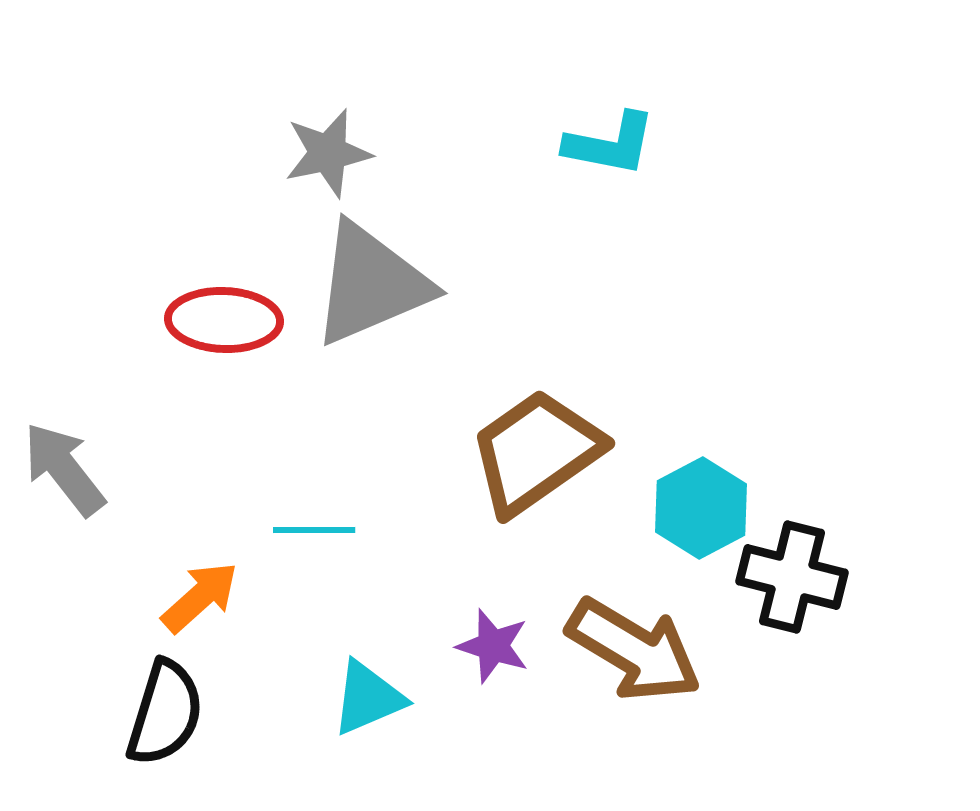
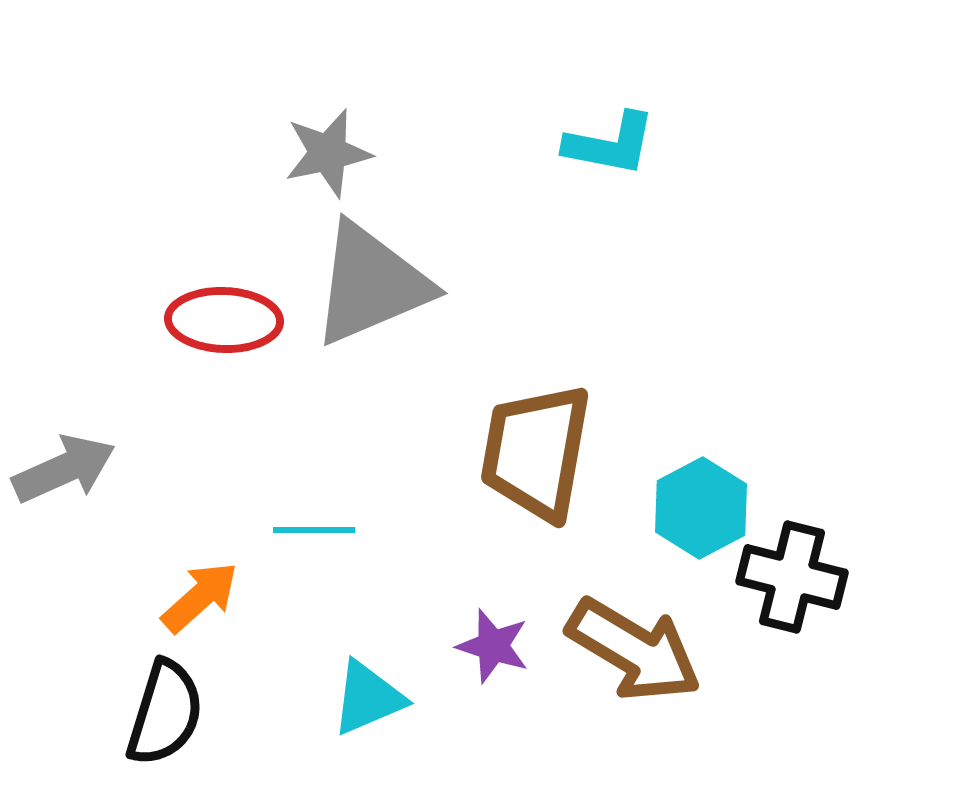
brown trapezoid: rotated 45 degrees counterclockwise
gray arrow: rotated 104 degrees clockwise
